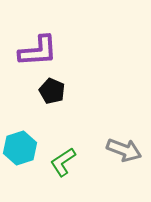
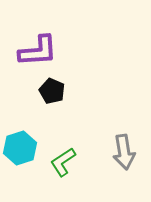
gray arrow: moved 2 px down; rotated 60 degrees clockwise
